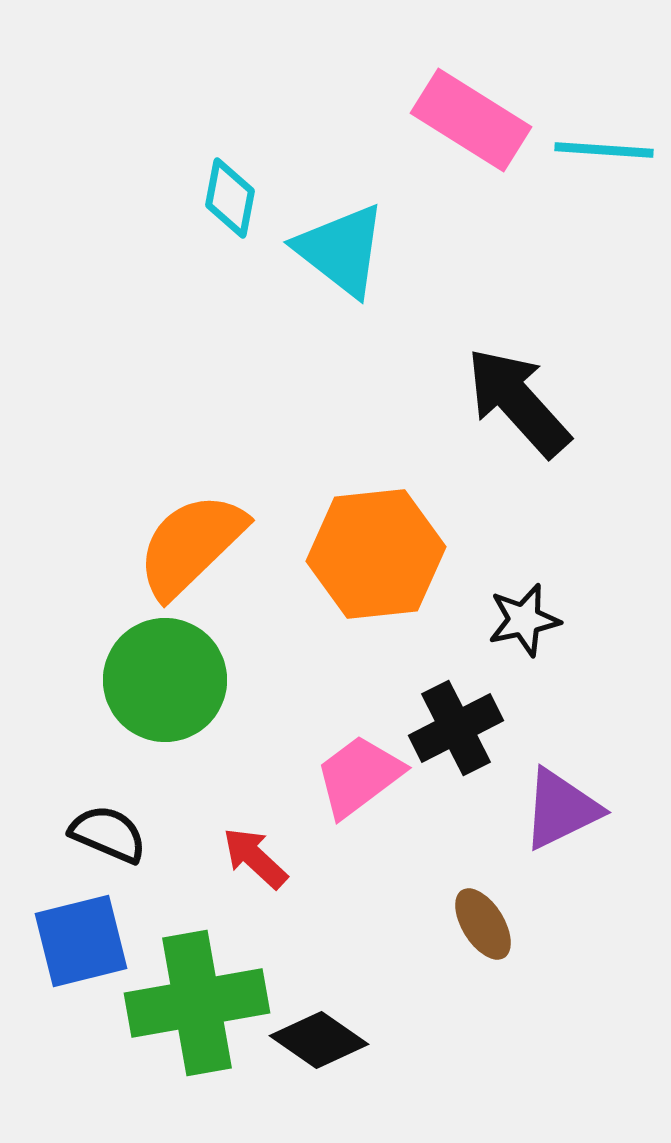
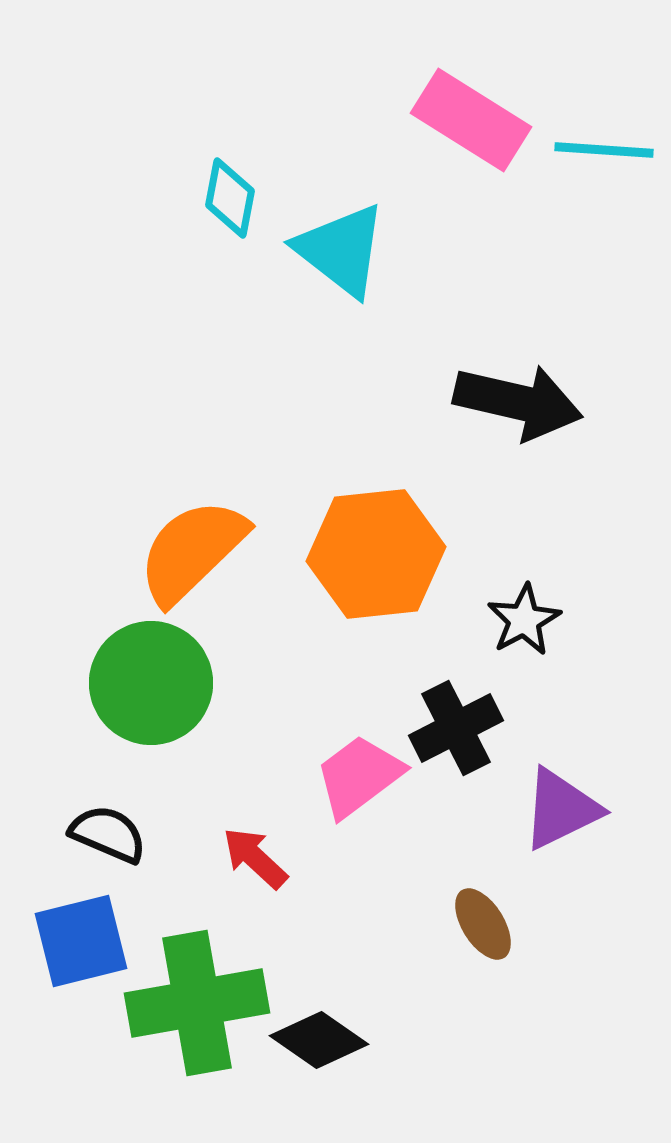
black arrow: rotated 145 degrees clockwise
orange semicircle: moved 1 px right, 6 px down
black star: rotated 16 degrees counterclockwise
green circle: moved 14 px left, 3 px down
